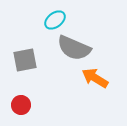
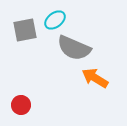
gray square: moved 30 px up
